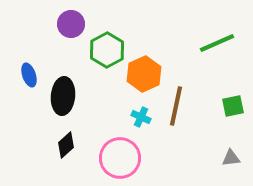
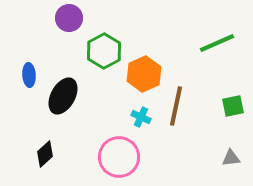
purple circle: moved 2 px left, 6 px up
green hexagon: moved 3 px left, 1 px down
blue ellipse: rotated 15 degrees clockwise
black ellipse: rotated 24 degrees clockwise
black diamond: moved 21 px left, 9 px down
pink circle: moved 1 px left, 1 px up
